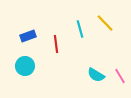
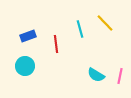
pink line: rotated 42 degrees clockwise
